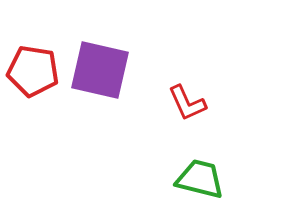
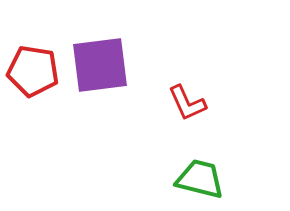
purple square: moved 5 px up; rotated 20 degrees counterclockwise
